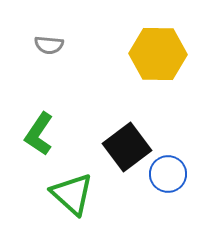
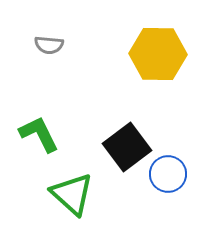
green L-shape: rotated 120 degrees clockwise
